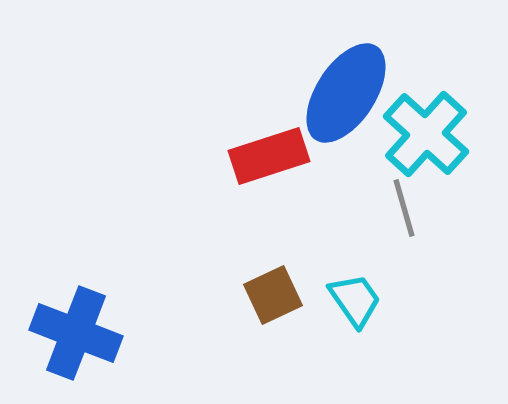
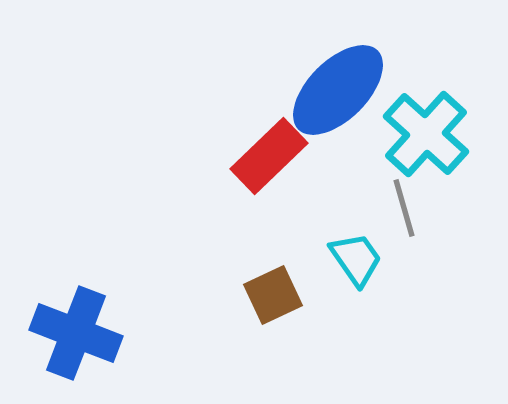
blue ellipse: moved 8 px left, 3 px up; rotated 12 degrees clockwise
red rectangle: rotated 26 degrees counterclockwise
cyan trapezoid: moved 1 px right, 41 px up
